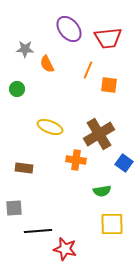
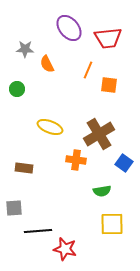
purple ellipse: moved 1 px up
